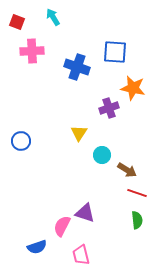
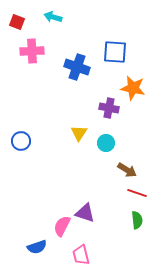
cyan arrow: rotated 42 degrees counterclockwise
purple cross: rotated 30 degrees clockwise
cyan circle: moved 4 px right, 12 px up
